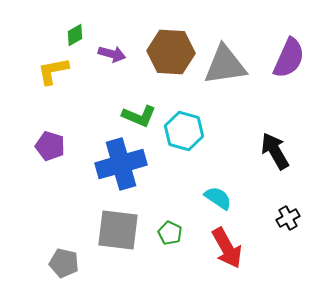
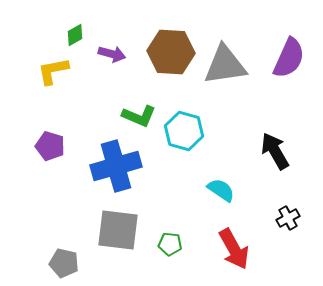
blue cross: moved 5 px left, 2 px down
cyan semicircle: moved 3 px right, 8 px up
green pentagon: moved 11 px down; rotated 20 degrees counterclockwise
red arrow: moved 7 px right, 1 px down
